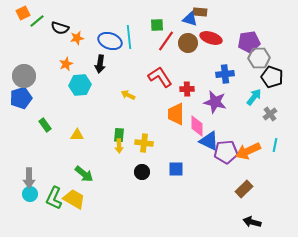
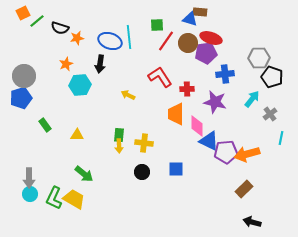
purple pentagon at (249, 42): moved 43 px left, 11 px down
cyan arrow at (254, 97): moved 2 px left, 2 px down
cyan line at (275, 145): moved 6 px right, 7 px up
orange arrow at (248, 151): moved 1 px left, 3 px down; rotated 10 degrees clockwise
